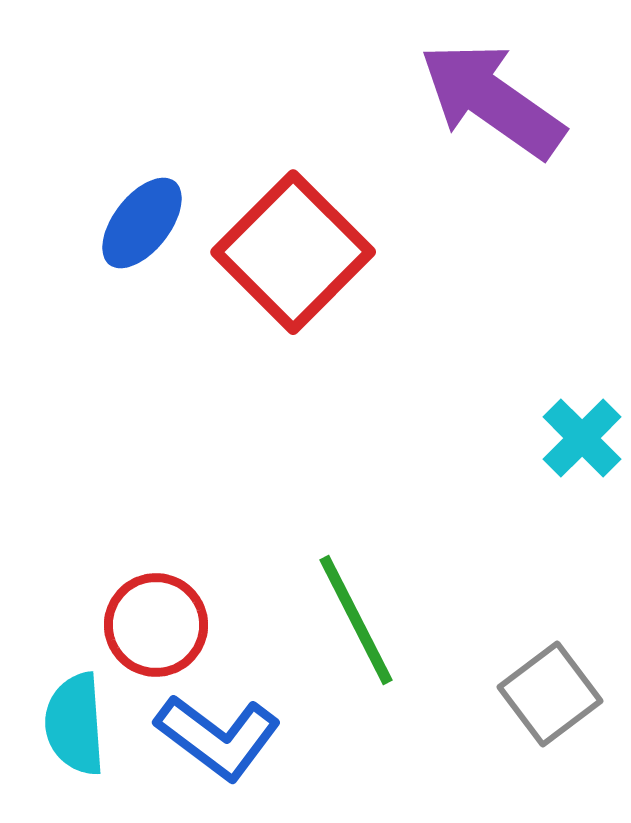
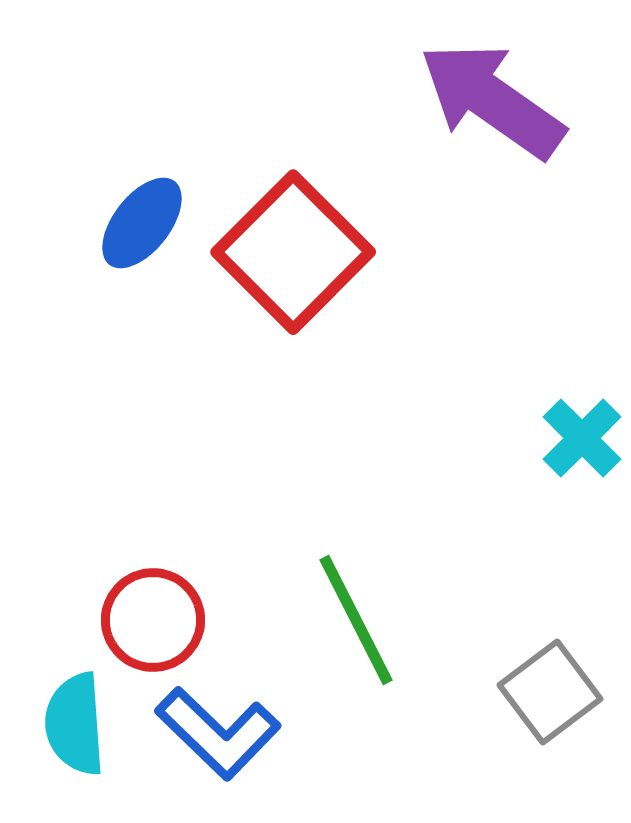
red circle: moved 3 px left, 5 px up
gray square: moved 2 px up
blue L-shape: moved 4 px up; rotated 7 degrees clockwise
